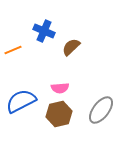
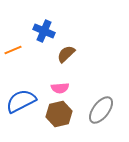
brown semicircle: moved 5 px left, 7 px down
